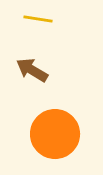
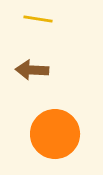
brown arrow: rotated 28 degrees counterclockwise
